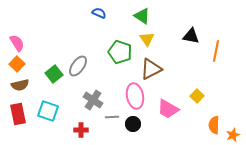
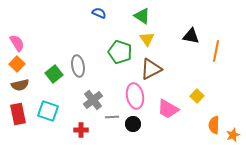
gray ellipse: rotated 45 degrees counterclockwise
gray cross: rotated 18 degrees clockwise
